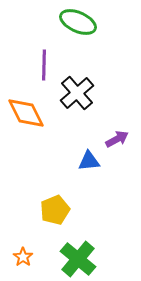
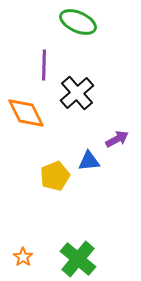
yellow pentagon: moved 34 px up
